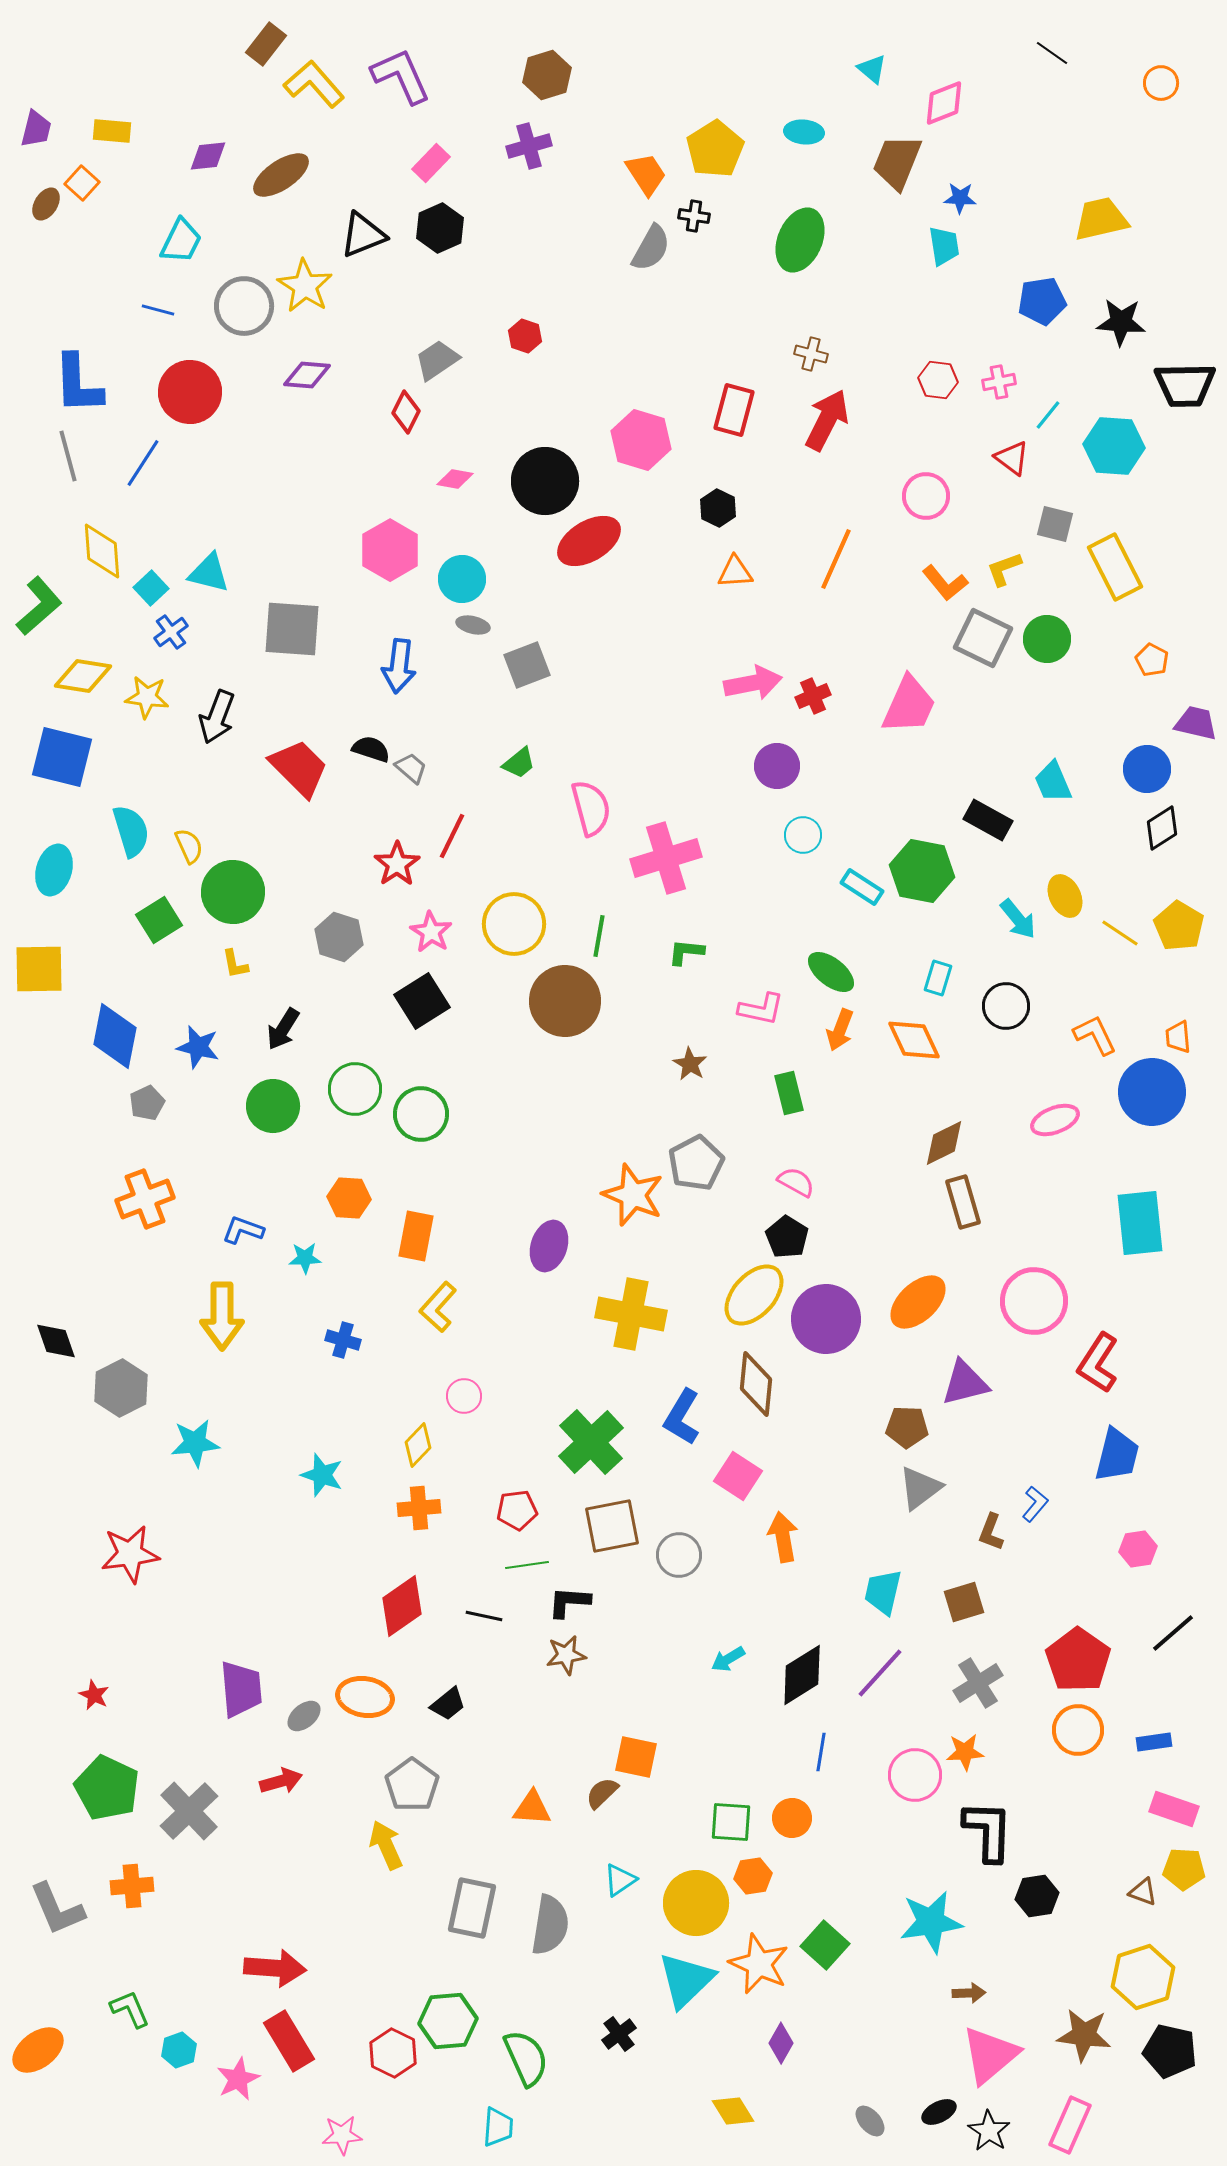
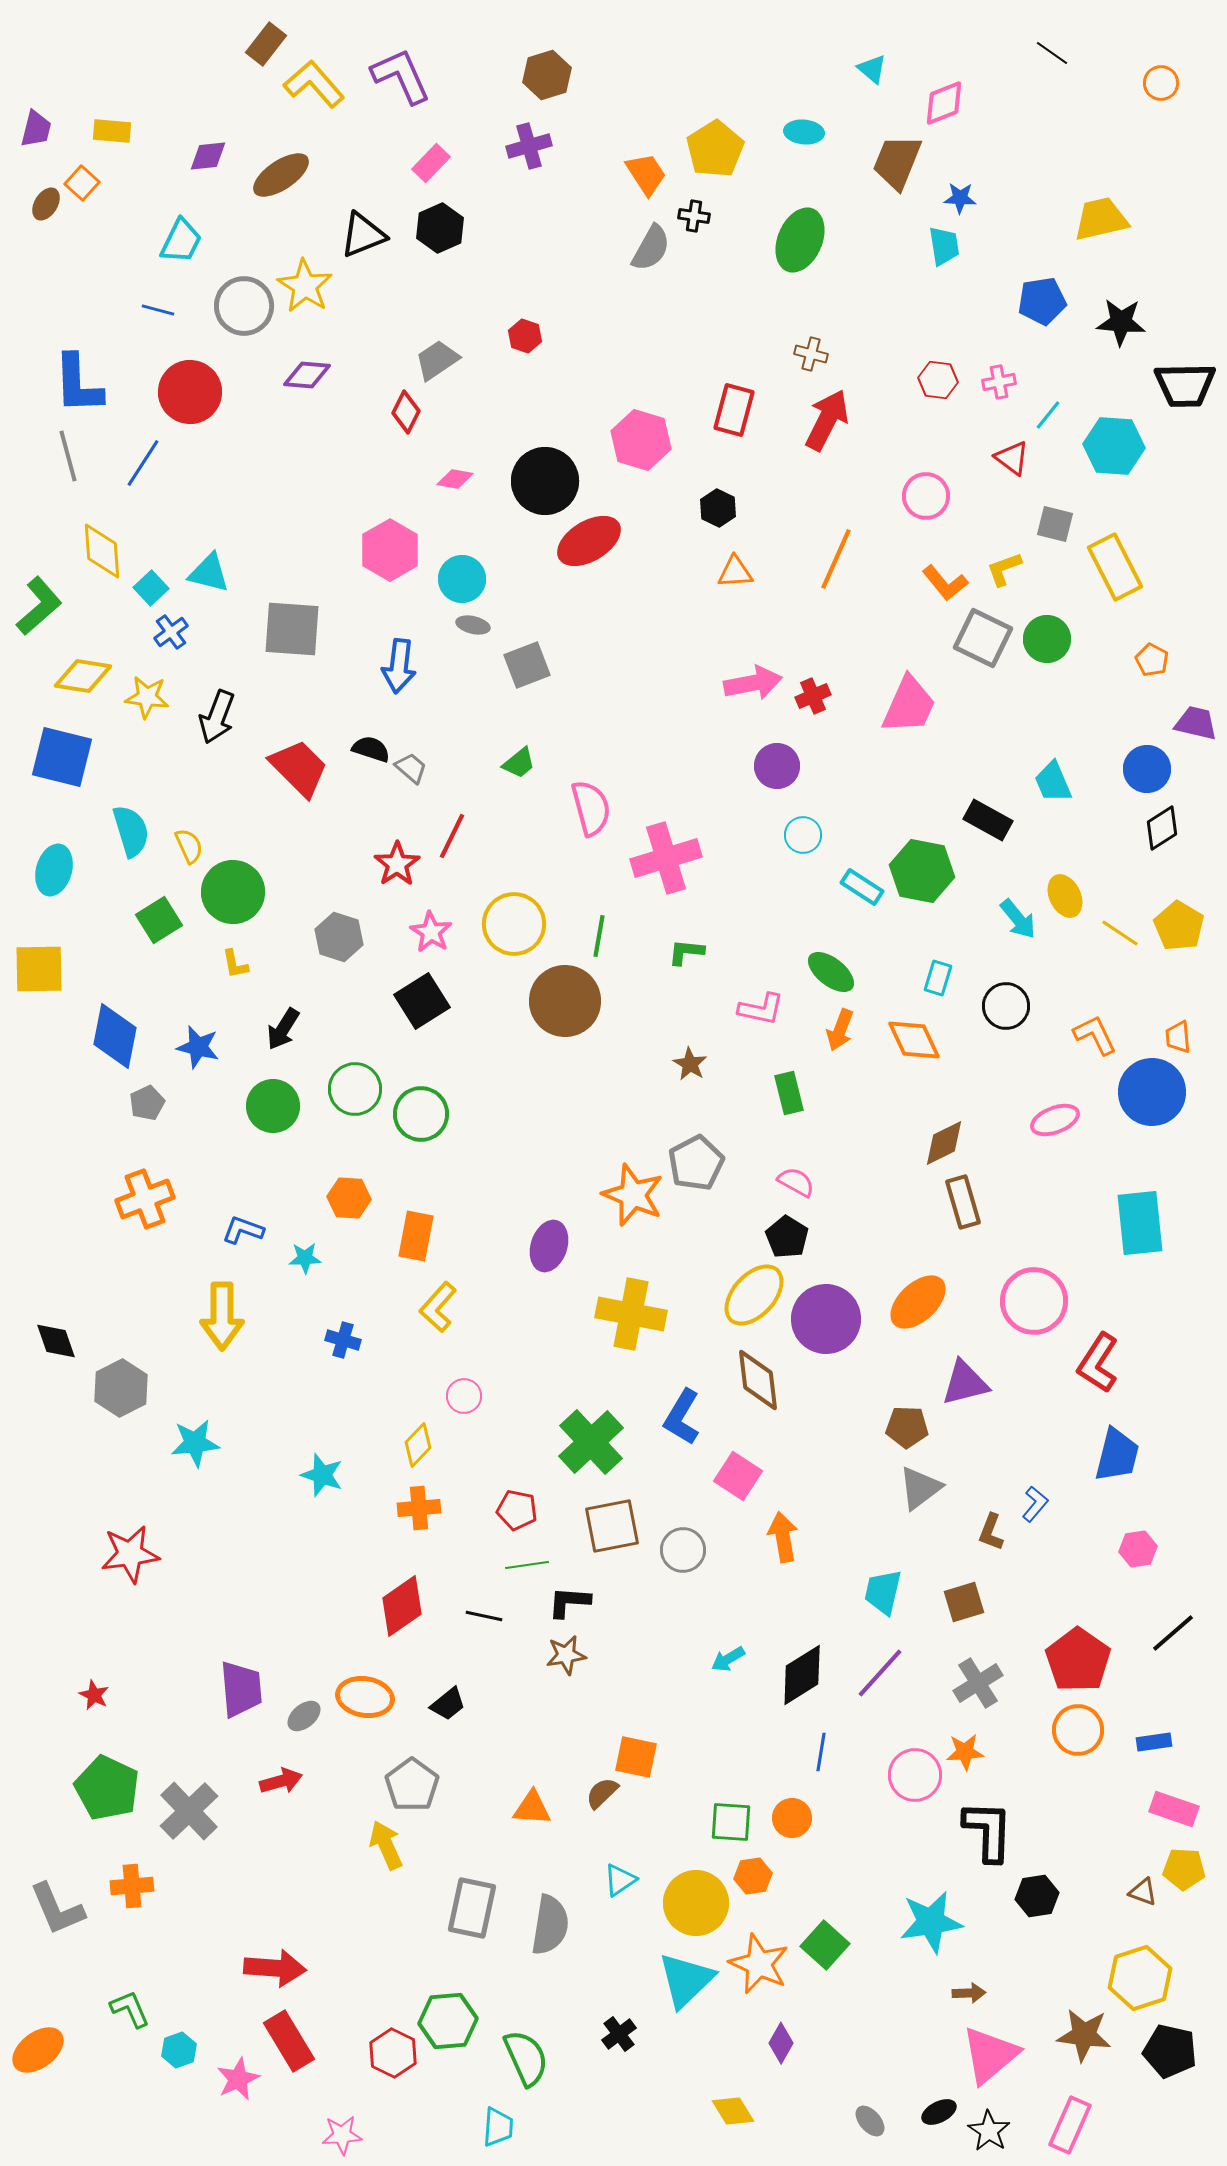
brown diamond at (756, 1384): moved 2 px right, 4 px up; rotated 12 degrees counterclockwise
red pentagon at (517, 1510): rotated 18 degrees clockwise
gray circle at (679, 1555): moved 4 px right, 5 px up
yellow hexagon at (1143, 1977): moved 3 px left, 1 px down
